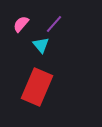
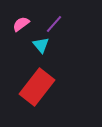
pink semicircle: rotated 12 degrees clockwise
red rectangle: rotated 15 degrees clockwise
